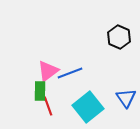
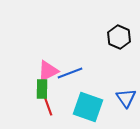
pink triangle: rotated 10 degrees clockwise
green rectangle: moved 2 px right, 2 px up
cyan square: rotated 32 degrees counterclockwise
